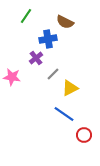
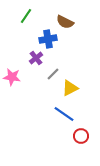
red circle: moved 3 px left, 1 px down
